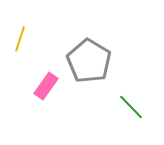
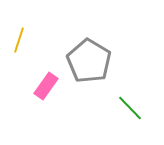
yellow line: moved 1 px left, 1 px down
green line: moved 1 px left, 1 px down
